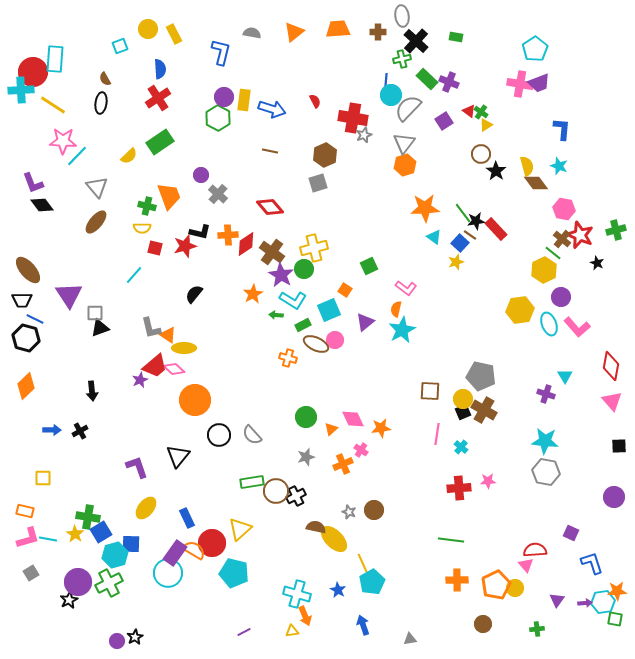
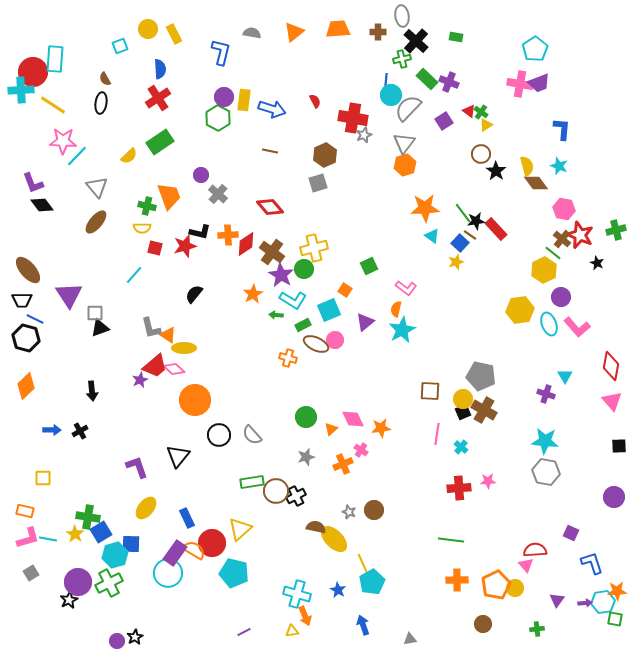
cyan triangle at (434, 237): moved 2 px left, 1 px up
